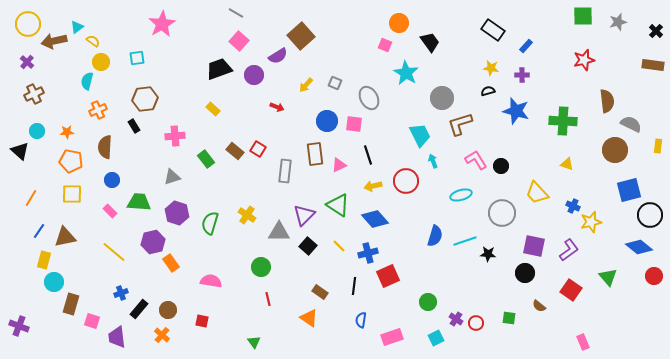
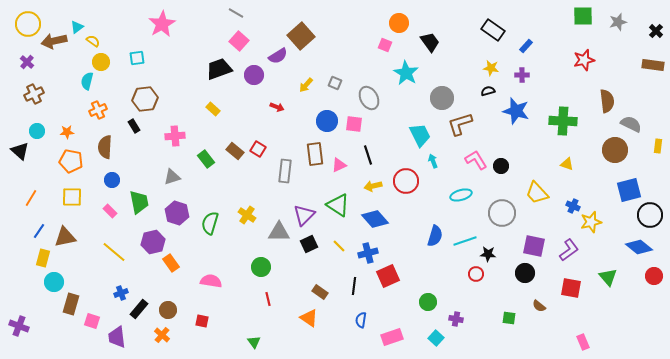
yellow square at (72, 194): moved 3 px down
green trapezoid at (139, 202): rotated 75 degrees clockwise
black square at (308, 246): moved 1 px right, 2 px up; rotated 24 degrees clockwise
yellow rectangle at (44, 260): moved 1 px left, 2 px up
red square at (571, 290): moved 2 px up; rotated 25 degrees counterclockwise
purple cross at (456, 319): rotated 24 degrees counterclockwise
red circle at (476, 323): moved 49 px up
cyan square at (436, 338): rotated 21 degrees counterclockwise
